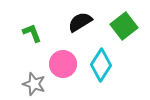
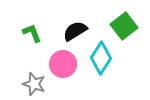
black semicircle: moved 5 px left, 9 px down
cyan diamond: moved 7 px up
